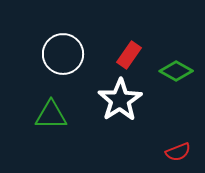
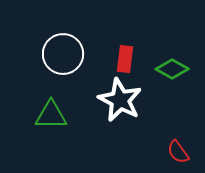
red rectangle: moved 4 px left, 4 px down; rotated 28 degrees counterclockwise
green diamond: moved 4 px left, 2 px up
white star: rotated 12 degrees counterclockwise
red semicircle: rotated 75 degrees clockwise
